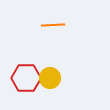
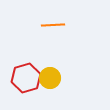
red hexagon: rotated 16 degrees counterclockwise
